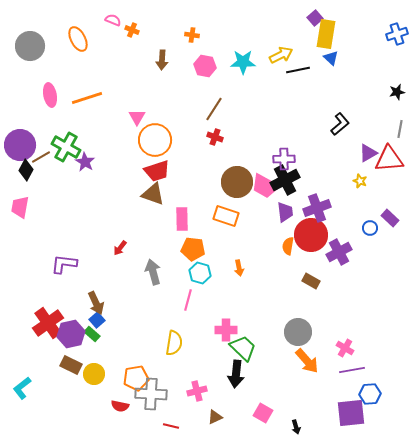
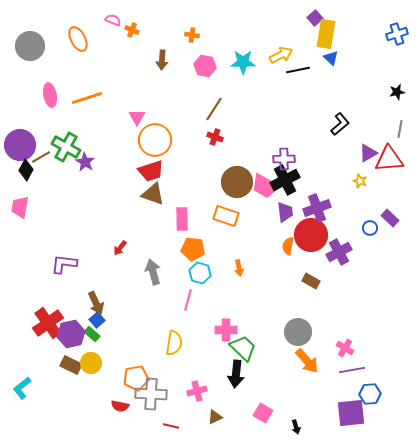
red trapezoid at (157, 171): moved 6 px left
yellow circle at (94, 374): moved 3 px left, 11 px up
